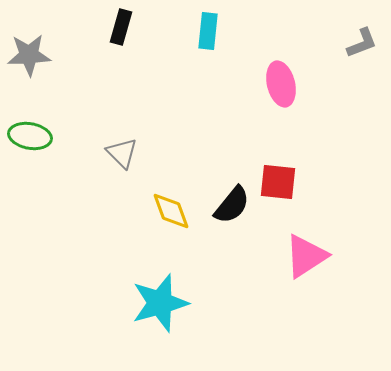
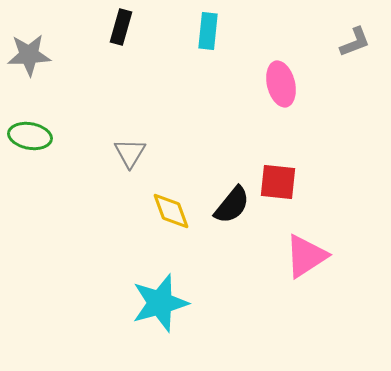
gray L-shape: moved 7 px left, 1 px up
gray triangle: moved 8 px right; rotated 16 degrees clockwise
